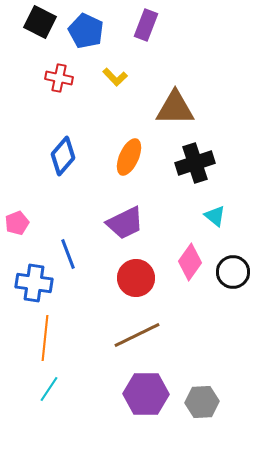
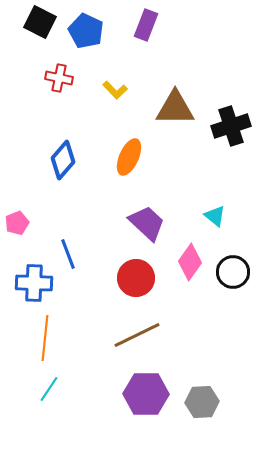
yellow L-shape: moved 13 px down
blue diamond: moved 4 px down
black cross: moved 36 px right, 37 px up
purple trapezoid: moved 22 px right; rotated 111 degrees counterclockwise
blue cross: rotated 6 degrees counterclockwise
